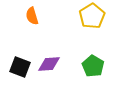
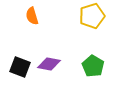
yellow pentagon: rotated 15 degrees clockwise
purple diamond: rotated 15 degrees clockwise
